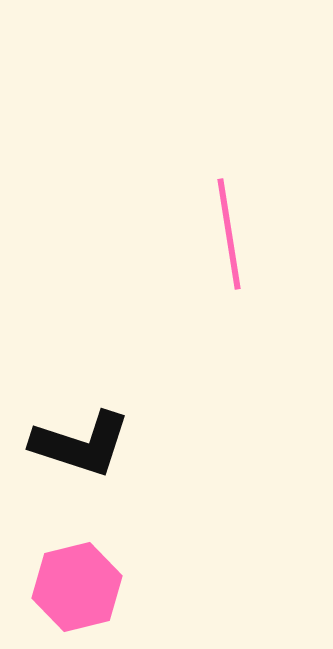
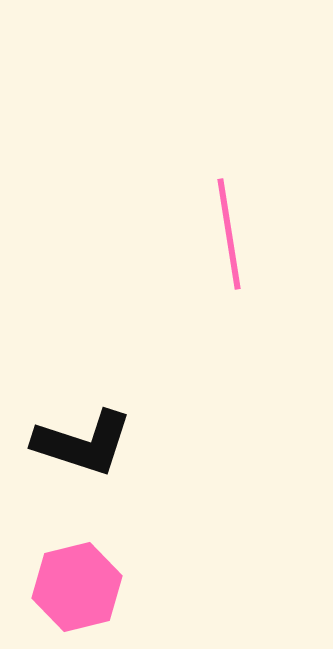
black L-shape: moved 2 px right, 1 px up
